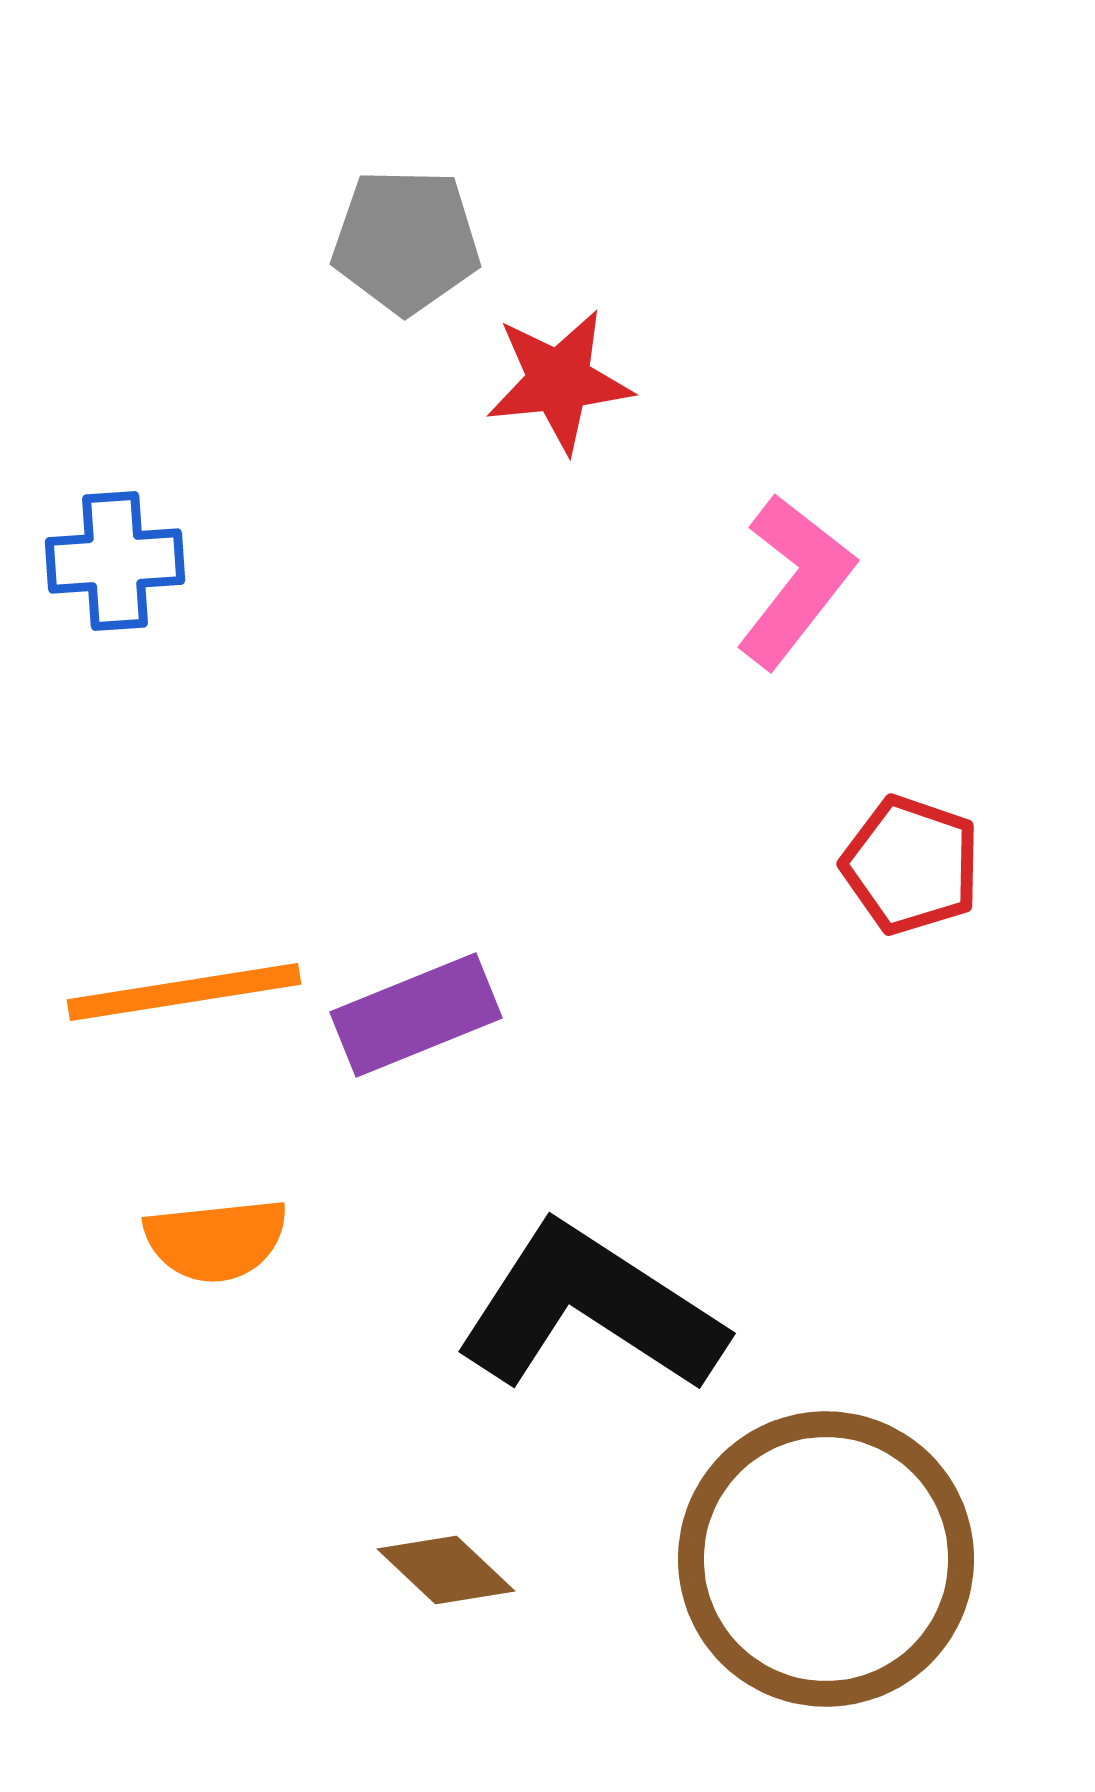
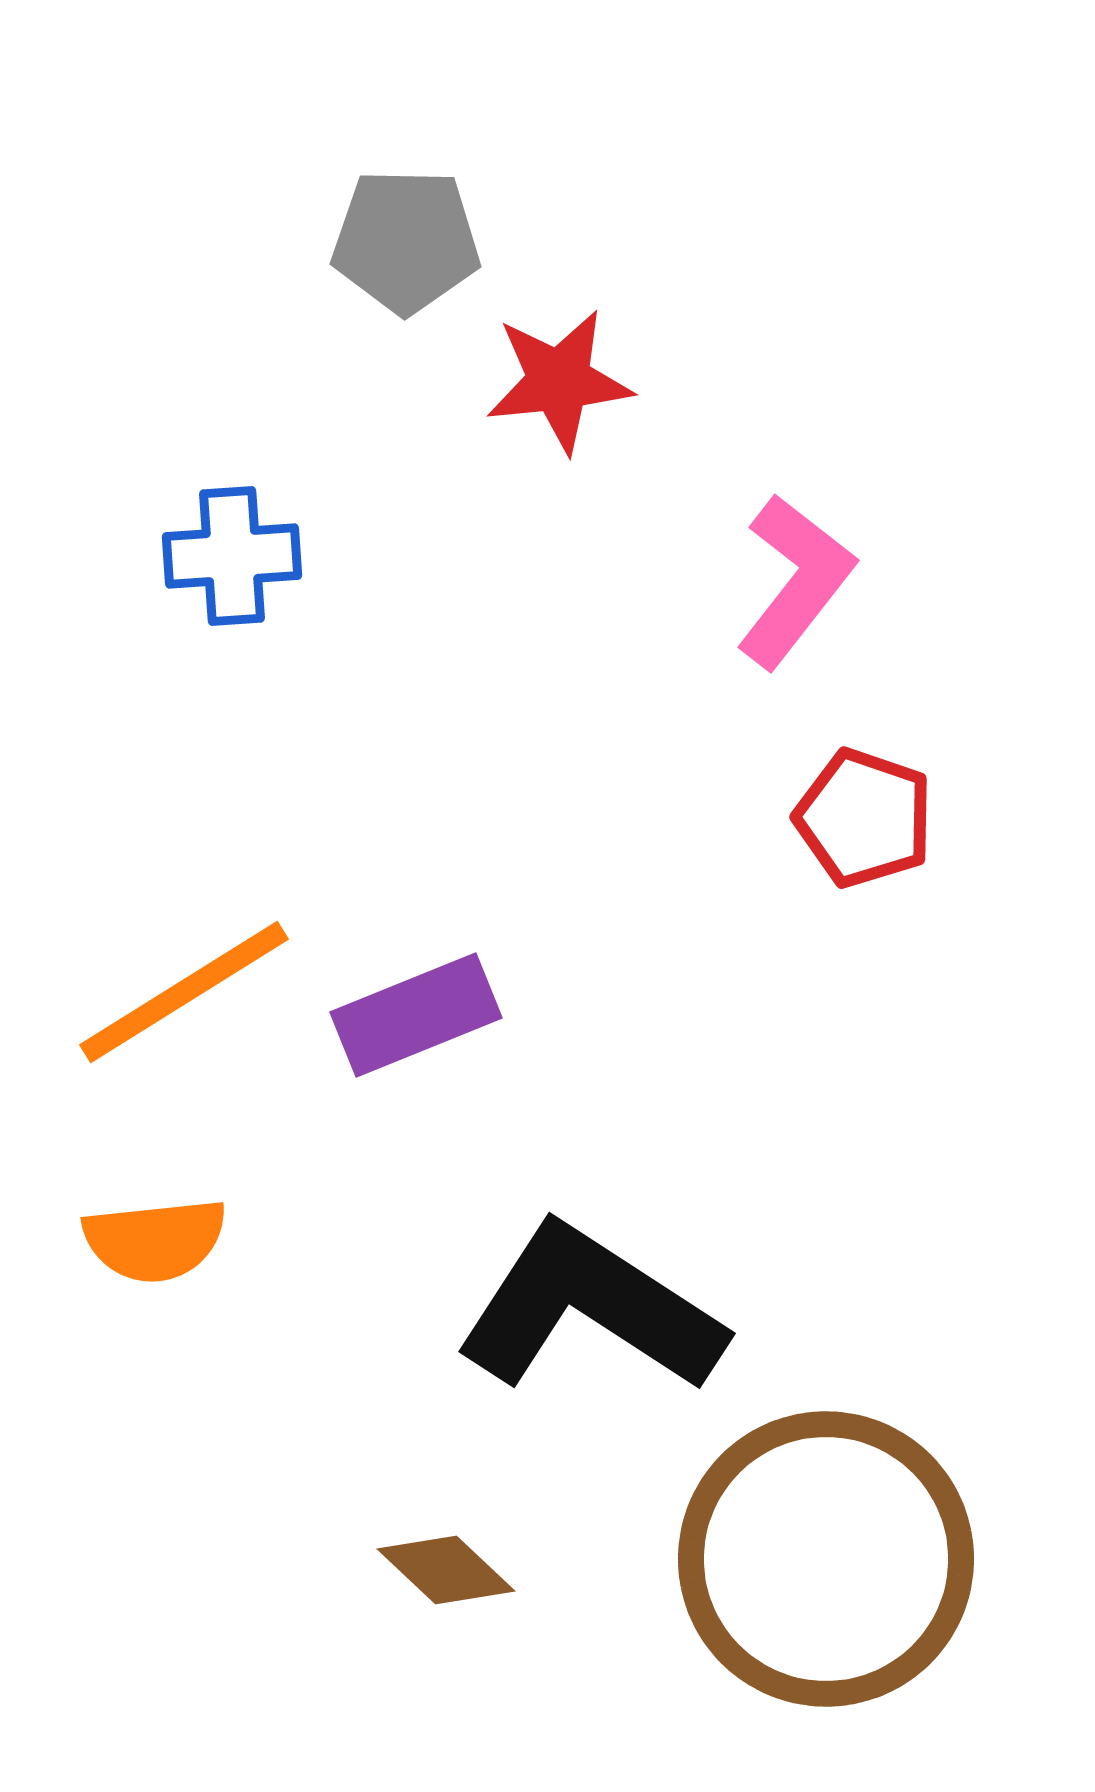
blue cross: moved 117 px right, 5 px up
red pentagon: moved 47 px left, 47 px up
orange line: rotated 23 degrees counterclockwise
orange semicircle: moved 61 px left
